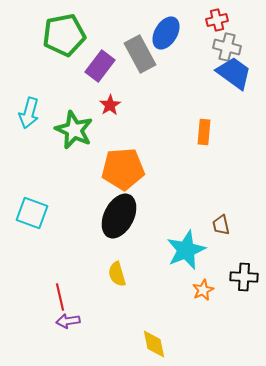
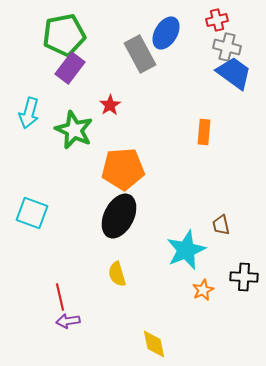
purple rectangle: moved 30 px left, 2 px down
